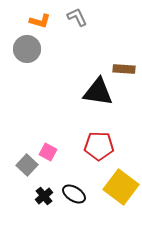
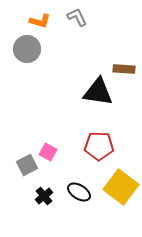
gray square: rotated 20 degrees clockwise
black ellipse: moved 5 px right, 2 px up
